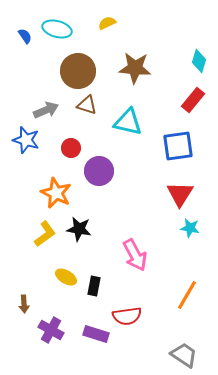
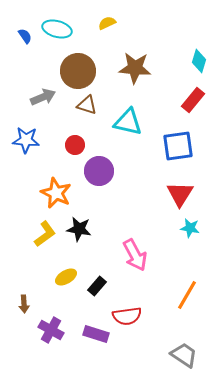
gray arrow: moved 3 px left, 13 px up
blue star: rotated 12 degrees counterclockwise
red circle: moved 4 px right, 3 px up
yellow ellipse: rotated 60 degrees counterclockwise
black rectangle: moved 3 px right; rotated 30 degrees clockwise
